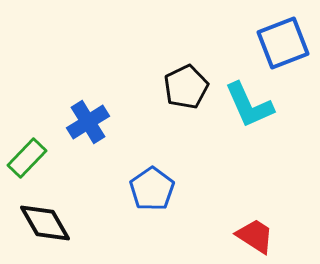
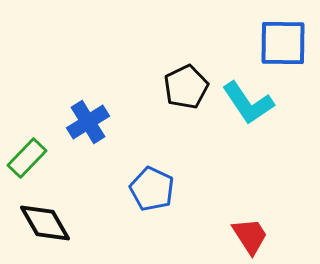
blue square: rotated 22 degrees clockwise
cyan L-shape: moved 1 px left, 2 px up; rotated 10 degrees counterclockwise
blue pentagon: rotated 12 degrees counterclockwise
red trapezoid: moved 5 px left; rotated 24 degrees clockwise
